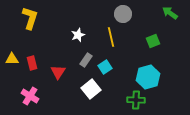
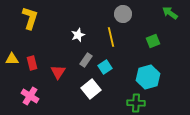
green cross: moved 3 px down
